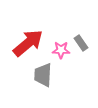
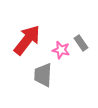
red arrow: moved 1 px left, 3 px up; rotated 12 degrees counterclockwise
pink star: rotated 12 degrees clockwise
